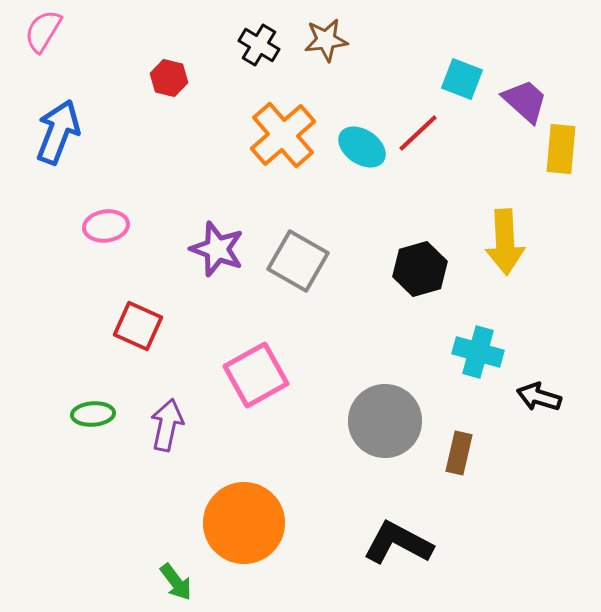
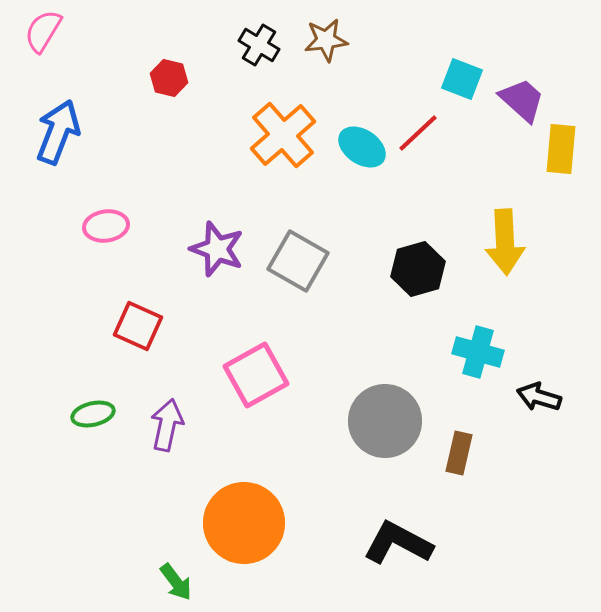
purple trapezoid: moved 3 px left, 1 px up
black hexagon: moved 2 px left
green ellipse: rotated 9 degrees counterclockwise
